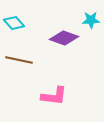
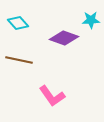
cyan diamond: moved 4 px right
pink L-shape: moved 2 px left; rotated 48 degrees clockwise
